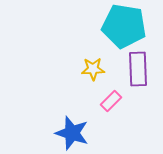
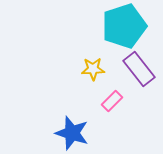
cyan pentagon: rotated 27 degrees counterclockwise
purple rectangle: moved 1 px right; rotated 36 degrees counterclockwise
pink rectangle: moved 1 px right
